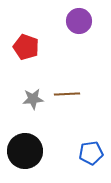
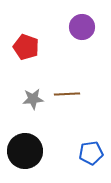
purple circle: moved 3 px right, 6 px down
